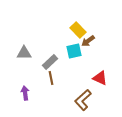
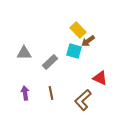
cyan square: rotated 28 degrees clockwise
brown line: moved 15 px down
